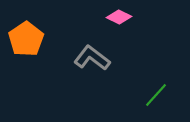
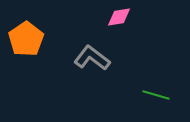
pink diamond: rotated 35 degrees counterclockwise
green line: rotated 64 degrees clockwise
